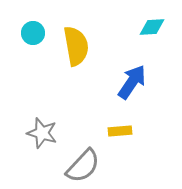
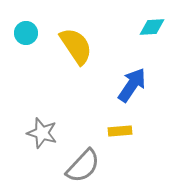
cyan circle: moved 7 px left
yellow semicircle: rotated 24 degrees counterclockwise
blue arrow: moved 3 px down
